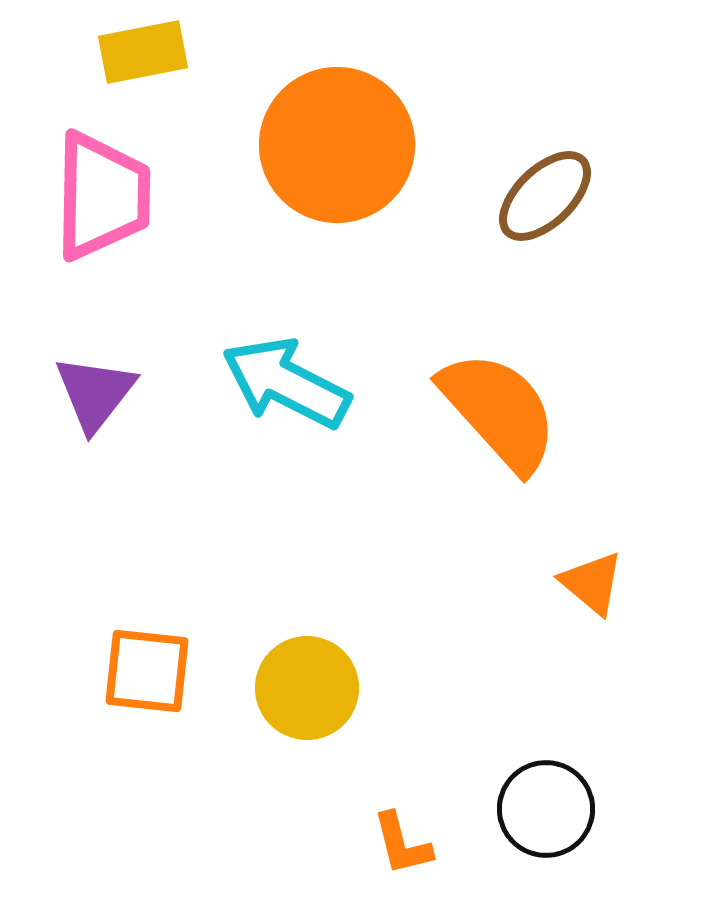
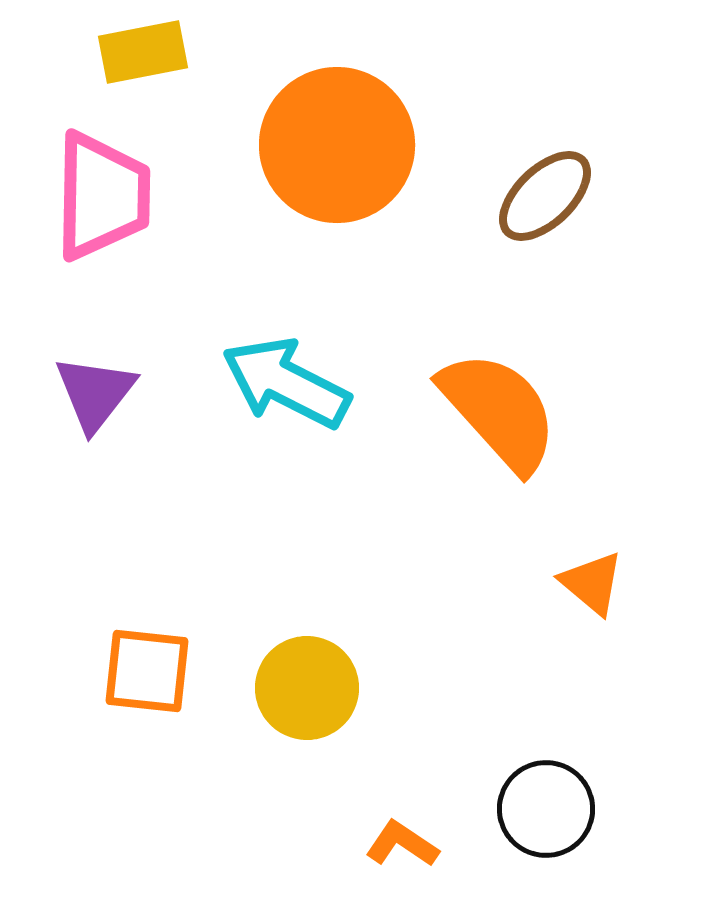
orange L-shape: rotated 138 degrees clockwise
